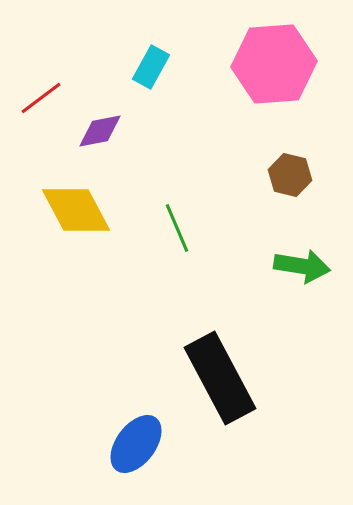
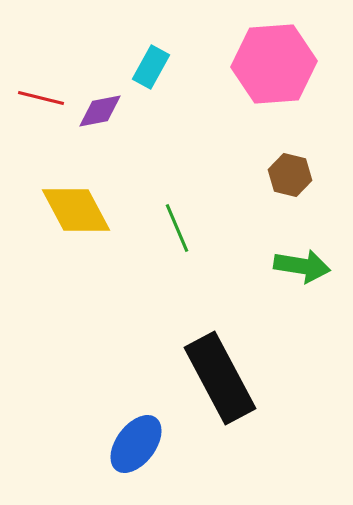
red line: rotated 51 degrees clockwise
purple diamond: moved 20 px up
